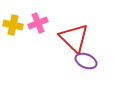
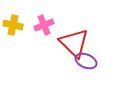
pink cross: moved 6 px right, 2 px down
red triangle: moved 5 px down
